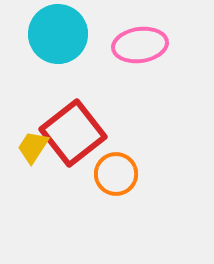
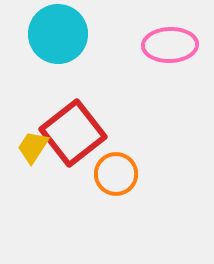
pink ellipse: moved 30 px right; rotated 6 degrees clockwise
